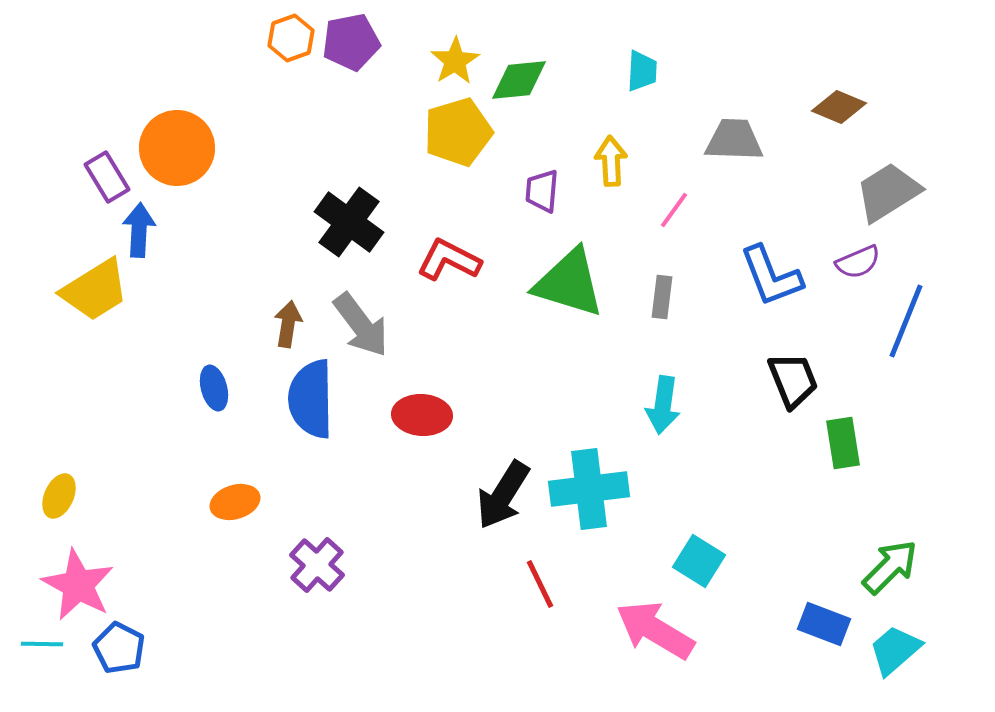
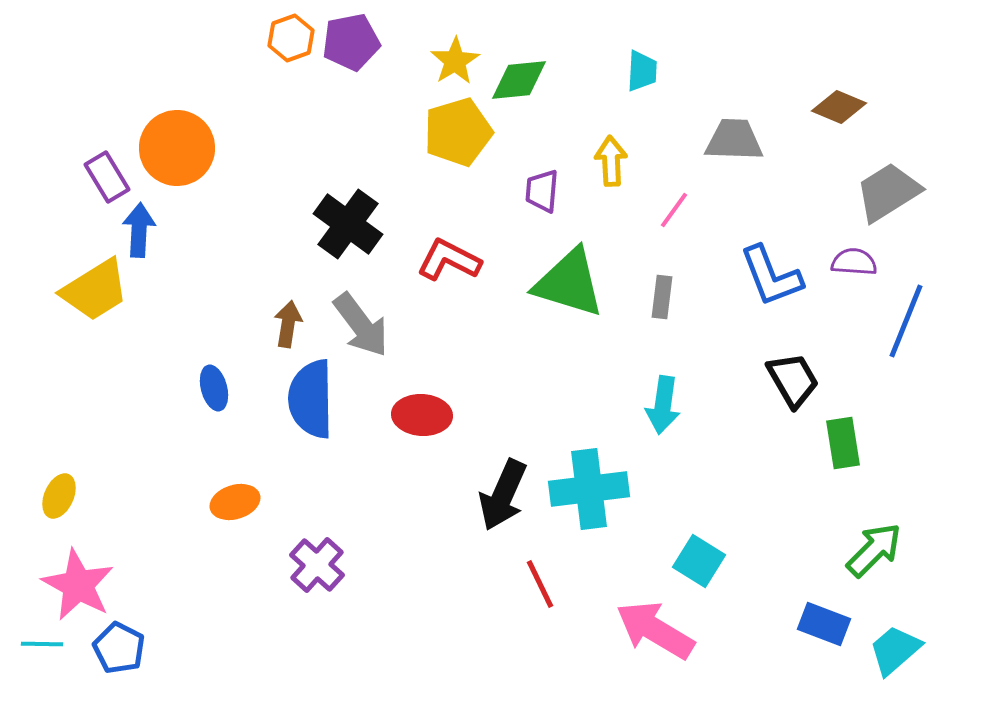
black cross at (349, 222): moved 1 px left, 2 px down
purple semicircle at (858, 262): moved 4 px left; rotated 153 degrees counterclockwise
black trapezoid at (793, 380): rotated 8 degrees counterclockwise
black arrow at (503, 495): rotated 8 degrees counterclockwise
green arrow at (890, 567): moved 16 px left, 17 px up
